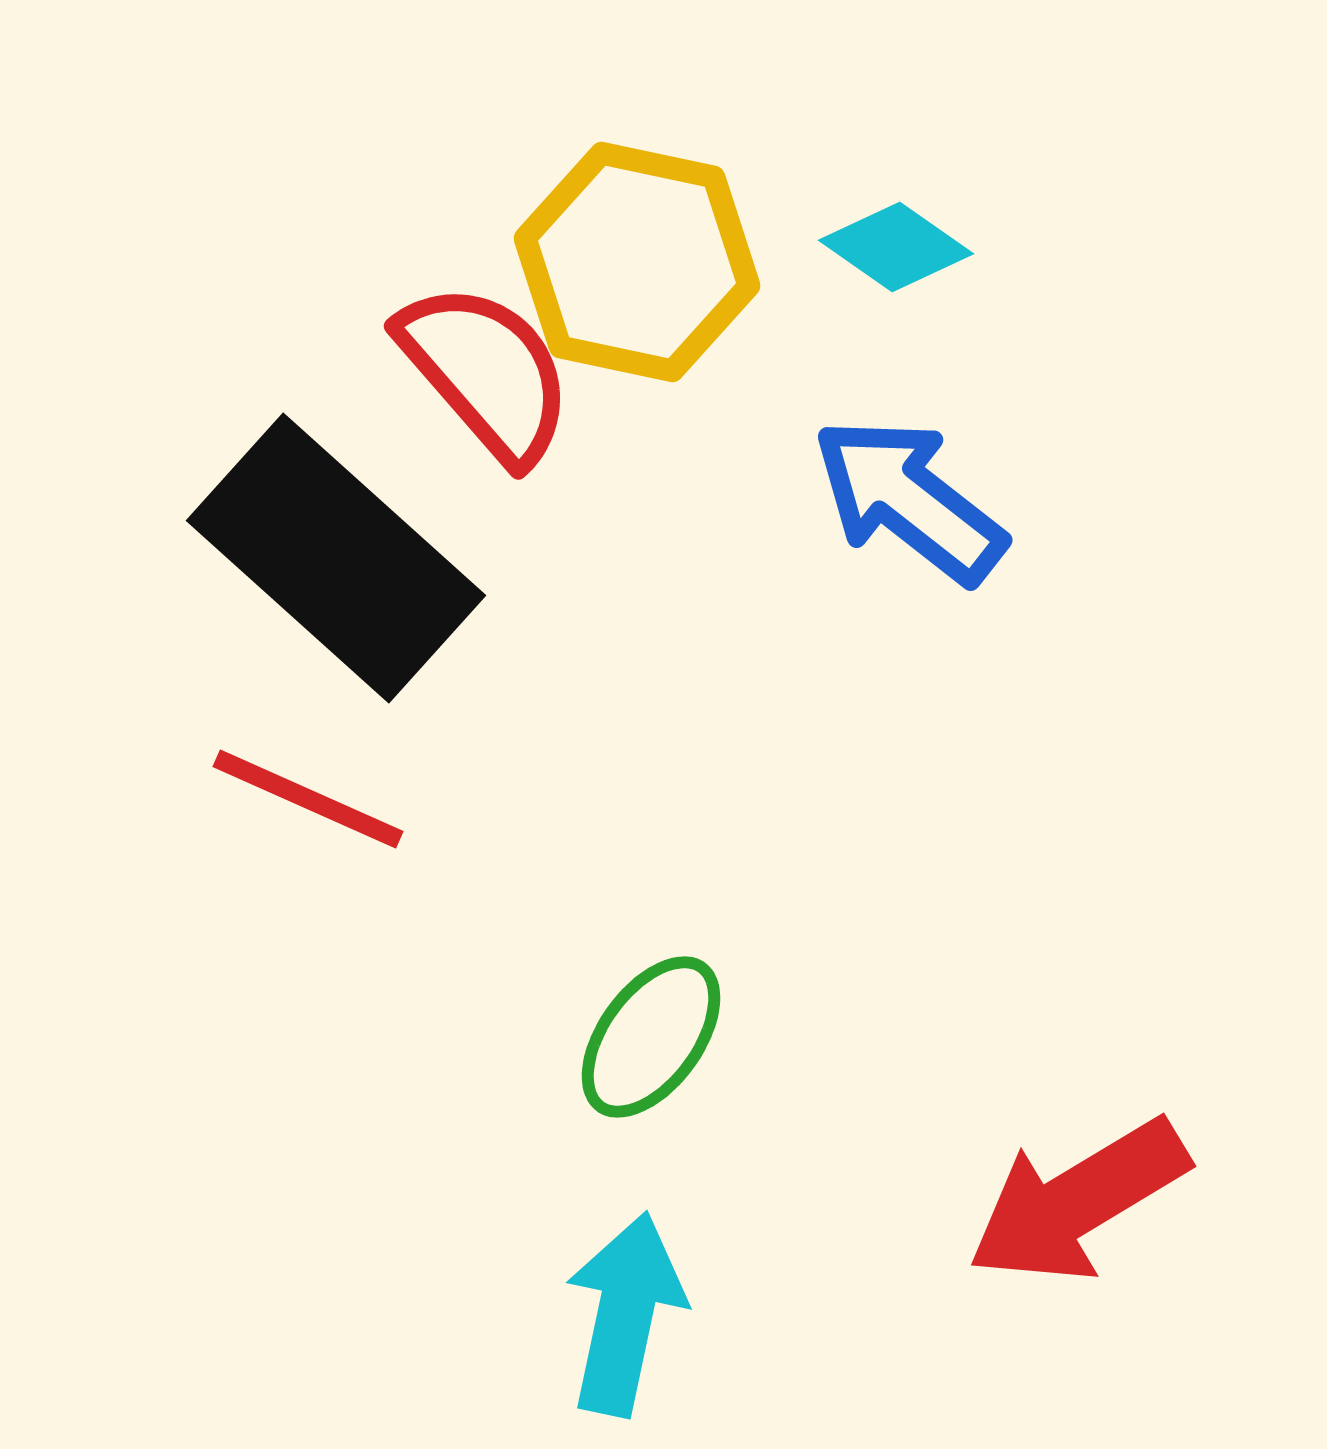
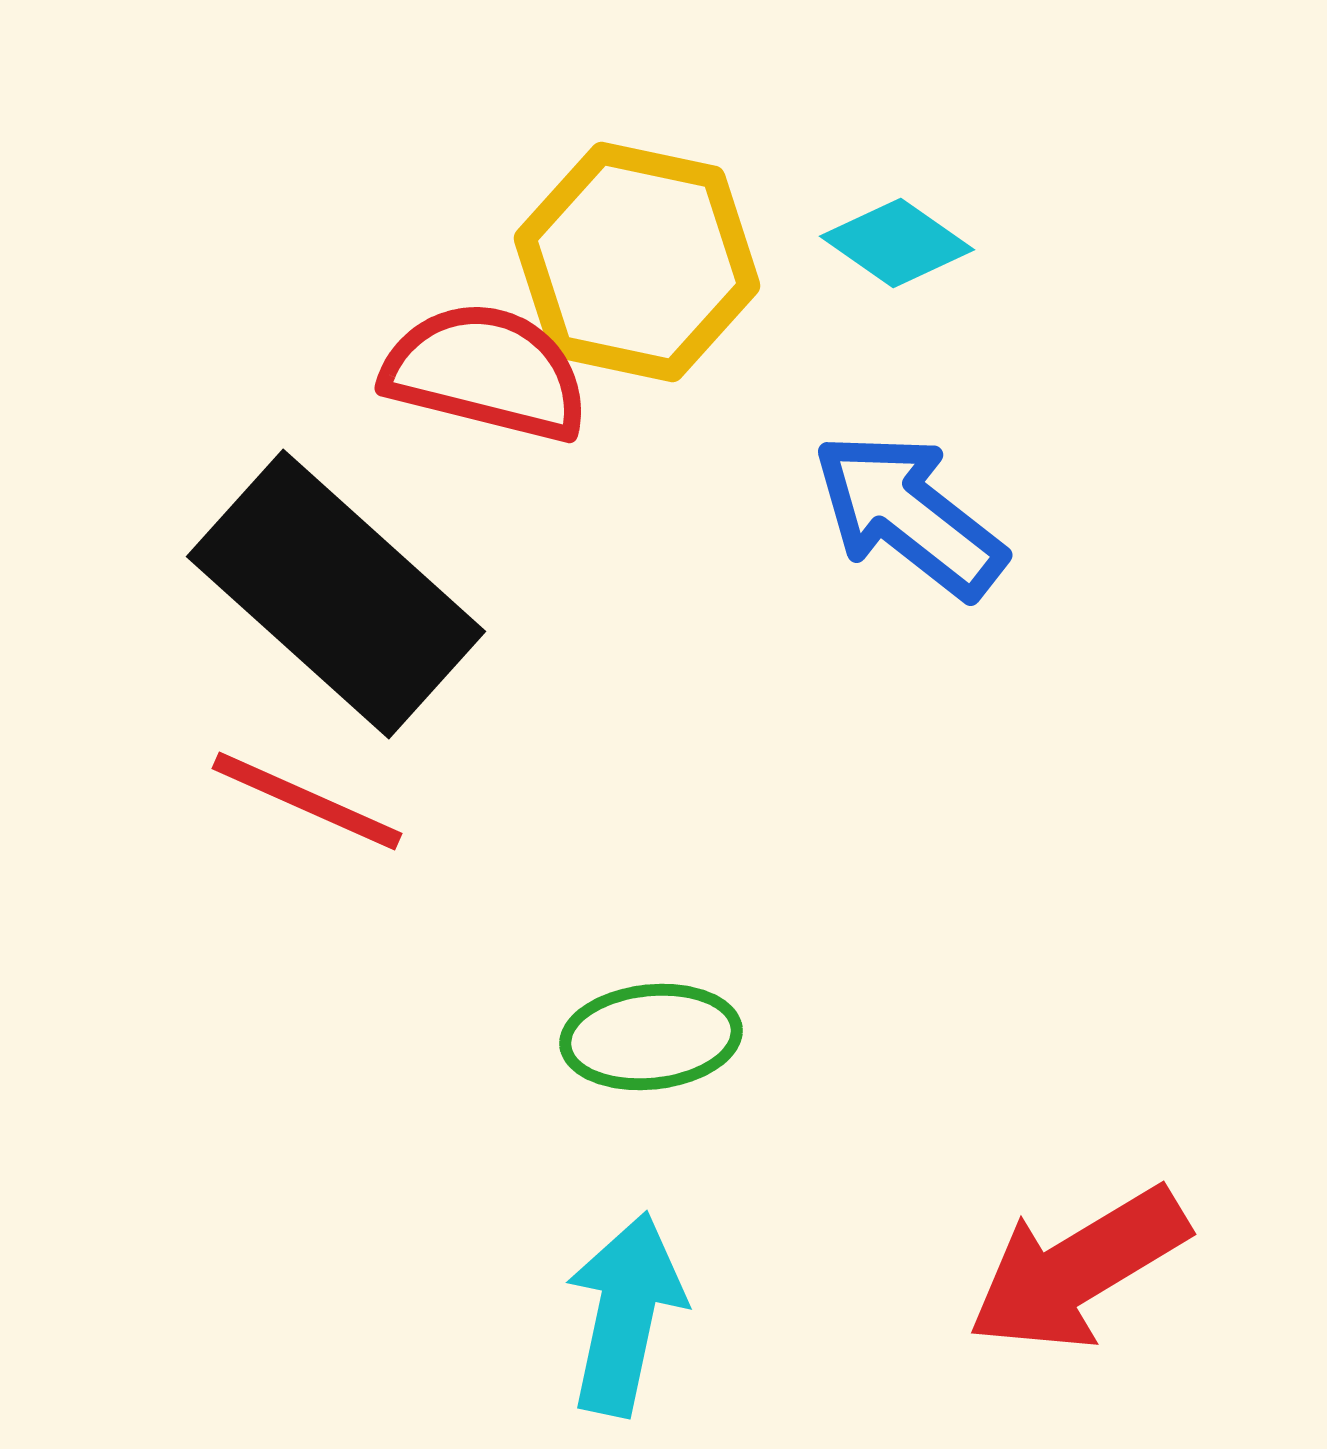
cyan diamond: moved 1 px right, 4 px up
red semicircle: rotated 35 degrees counterclockwise
blue arrow: moved 15 px down
black rectangle: moved 36 px down
red line: moved 1 px left, 2 px down
green ellipse: rotated 48 degrees clockwise
red arrow: moved 68 px down
